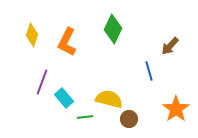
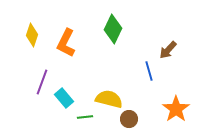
orange L-shape: moved 1 px left, 1 px down
brown arrow: moved 2 px left, 4 px down
